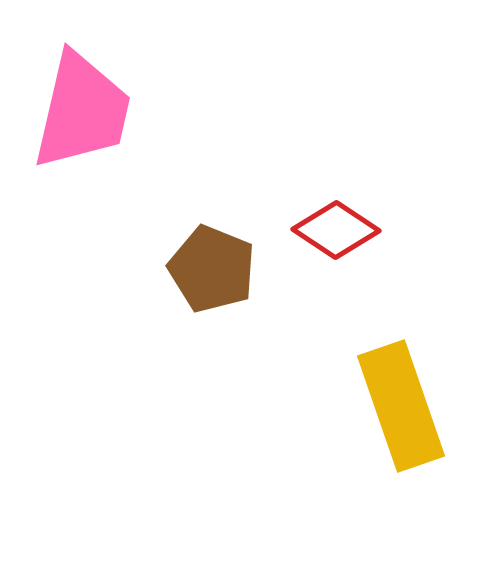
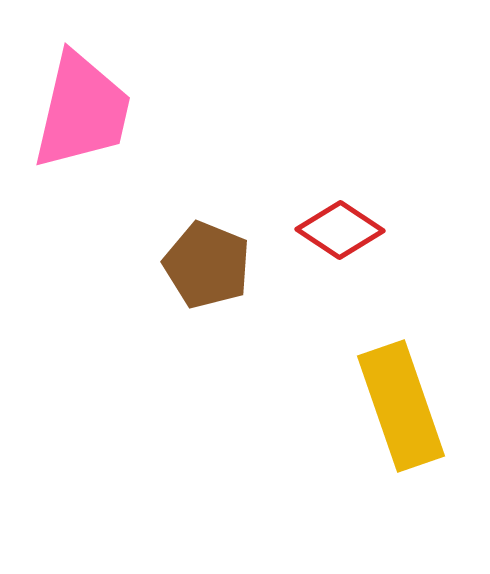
red diamond: moved 4 px right
brown pentagon: moved 5 px left, 4 px up
